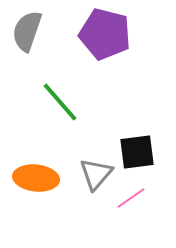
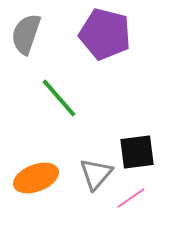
gray semicircle: moved 1 px left, 3 px down
green line: moved 1 px left, 4 px up
orange ellipse: rotated 27 degrees counterclockwise
